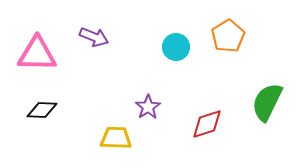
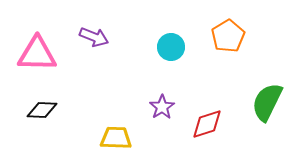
cyan circle: moved 5 px left
purple star: moved 14 px right
